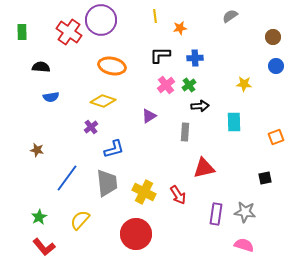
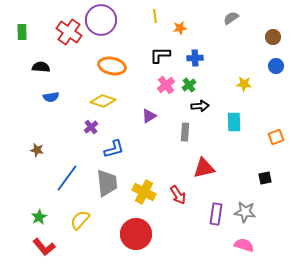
gray semicircle: moved 1 px right, 2 px down
